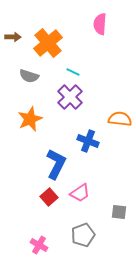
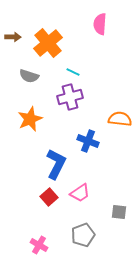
purple cross: rotated 30 degrees clockwise
